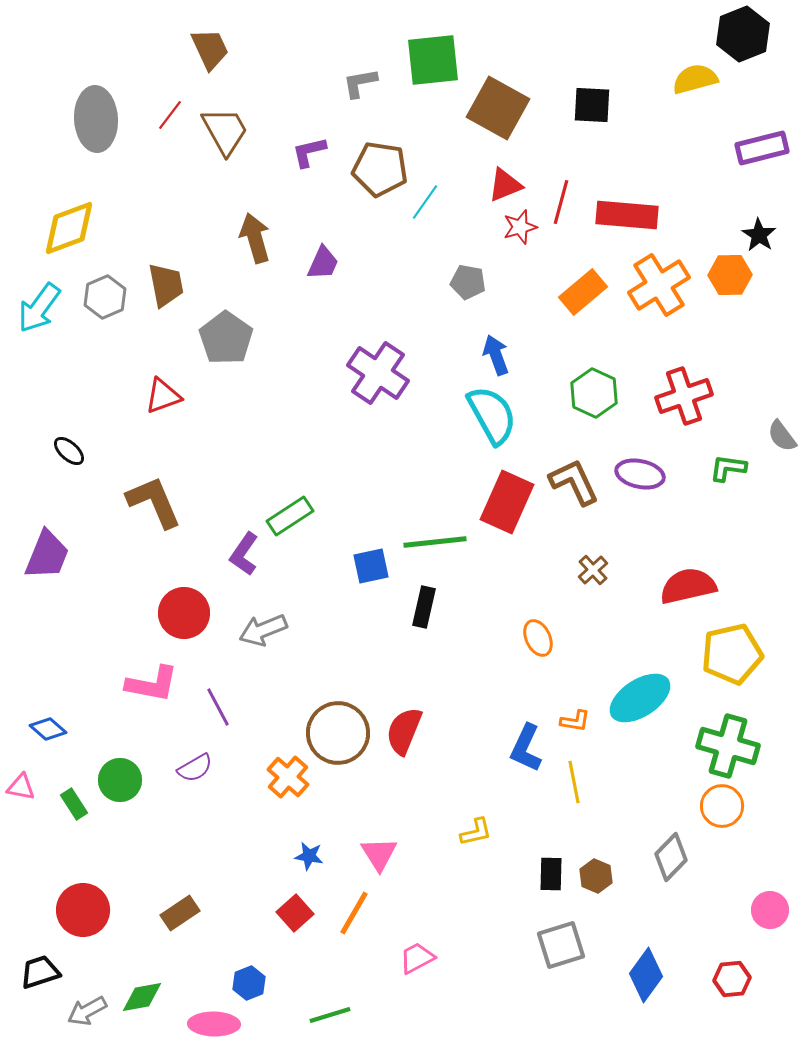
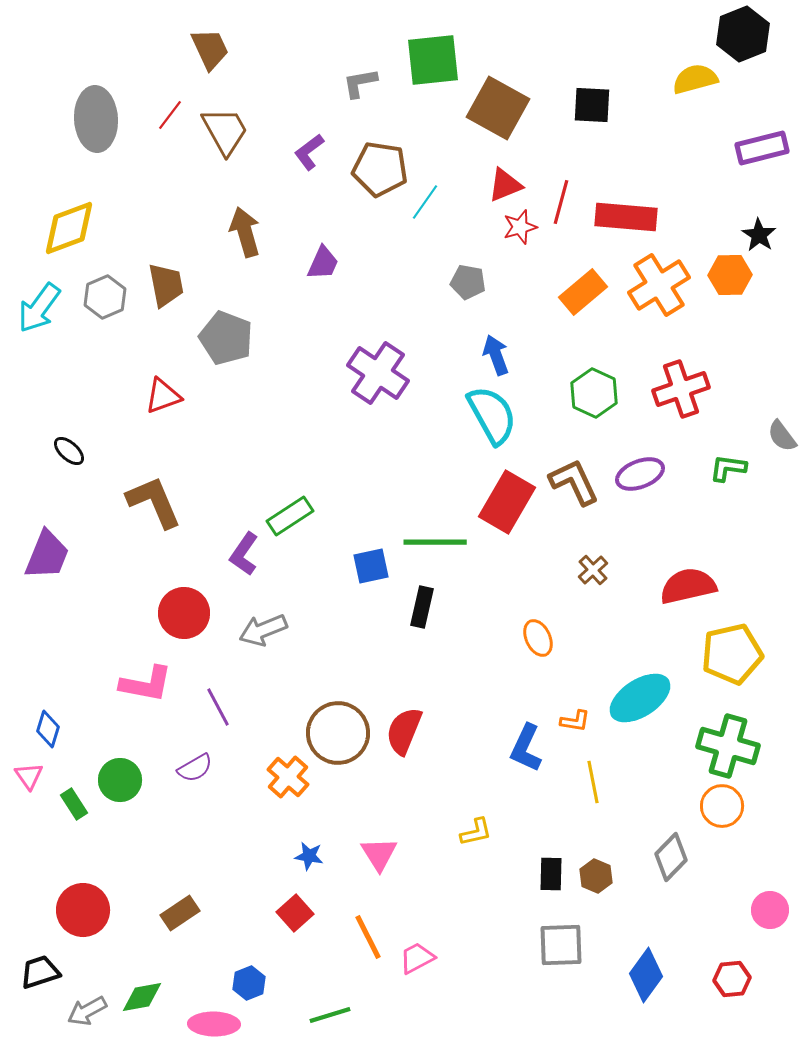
purple L-shape at (309, 152): rotated 24 degrees counterclockwise
red rectangle at (627, 215): moved 1 px left, 2 px down
brown arrow at (255, 238): moved 10 px left, 6 px up
gray pentagon at (226, 338): rotated 14 degrees counterclockwise
red cross at (684, 396): moved 3 px left, 7 px up
purple ellipse at (640, 474): rotated 33 degrees counterclockwise
red rectangle at (507, 502): rotated 6 degrees clockwise
green line at (435, 542): rotated 6 degrees clockwise
black rectangle at (424, 607): moved 2 px left
pink L-shape at (152, 684): moved 6 px left
blue diamond at (48, 729): rotated 66 degrees clockwise
yellow line at (574, 782): moved 19 px right
pink triangle at (21, 787): moved 8 px right, 11 px up; rotated 44 degrees clockwise
orange line at (354, 913): moved 14 px right, 24 px down; rotated 57 degrees counterclockwise
gray square at (561, 945): rotated 15 degrees clockwise
